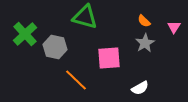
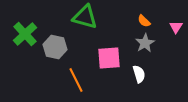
pink triangle: moved 2 px right
orange line: rotated 20 degrees clockwise
white semicircle: moved 1 px left, 14 px up; rotated 78 degrees counterclockwise
